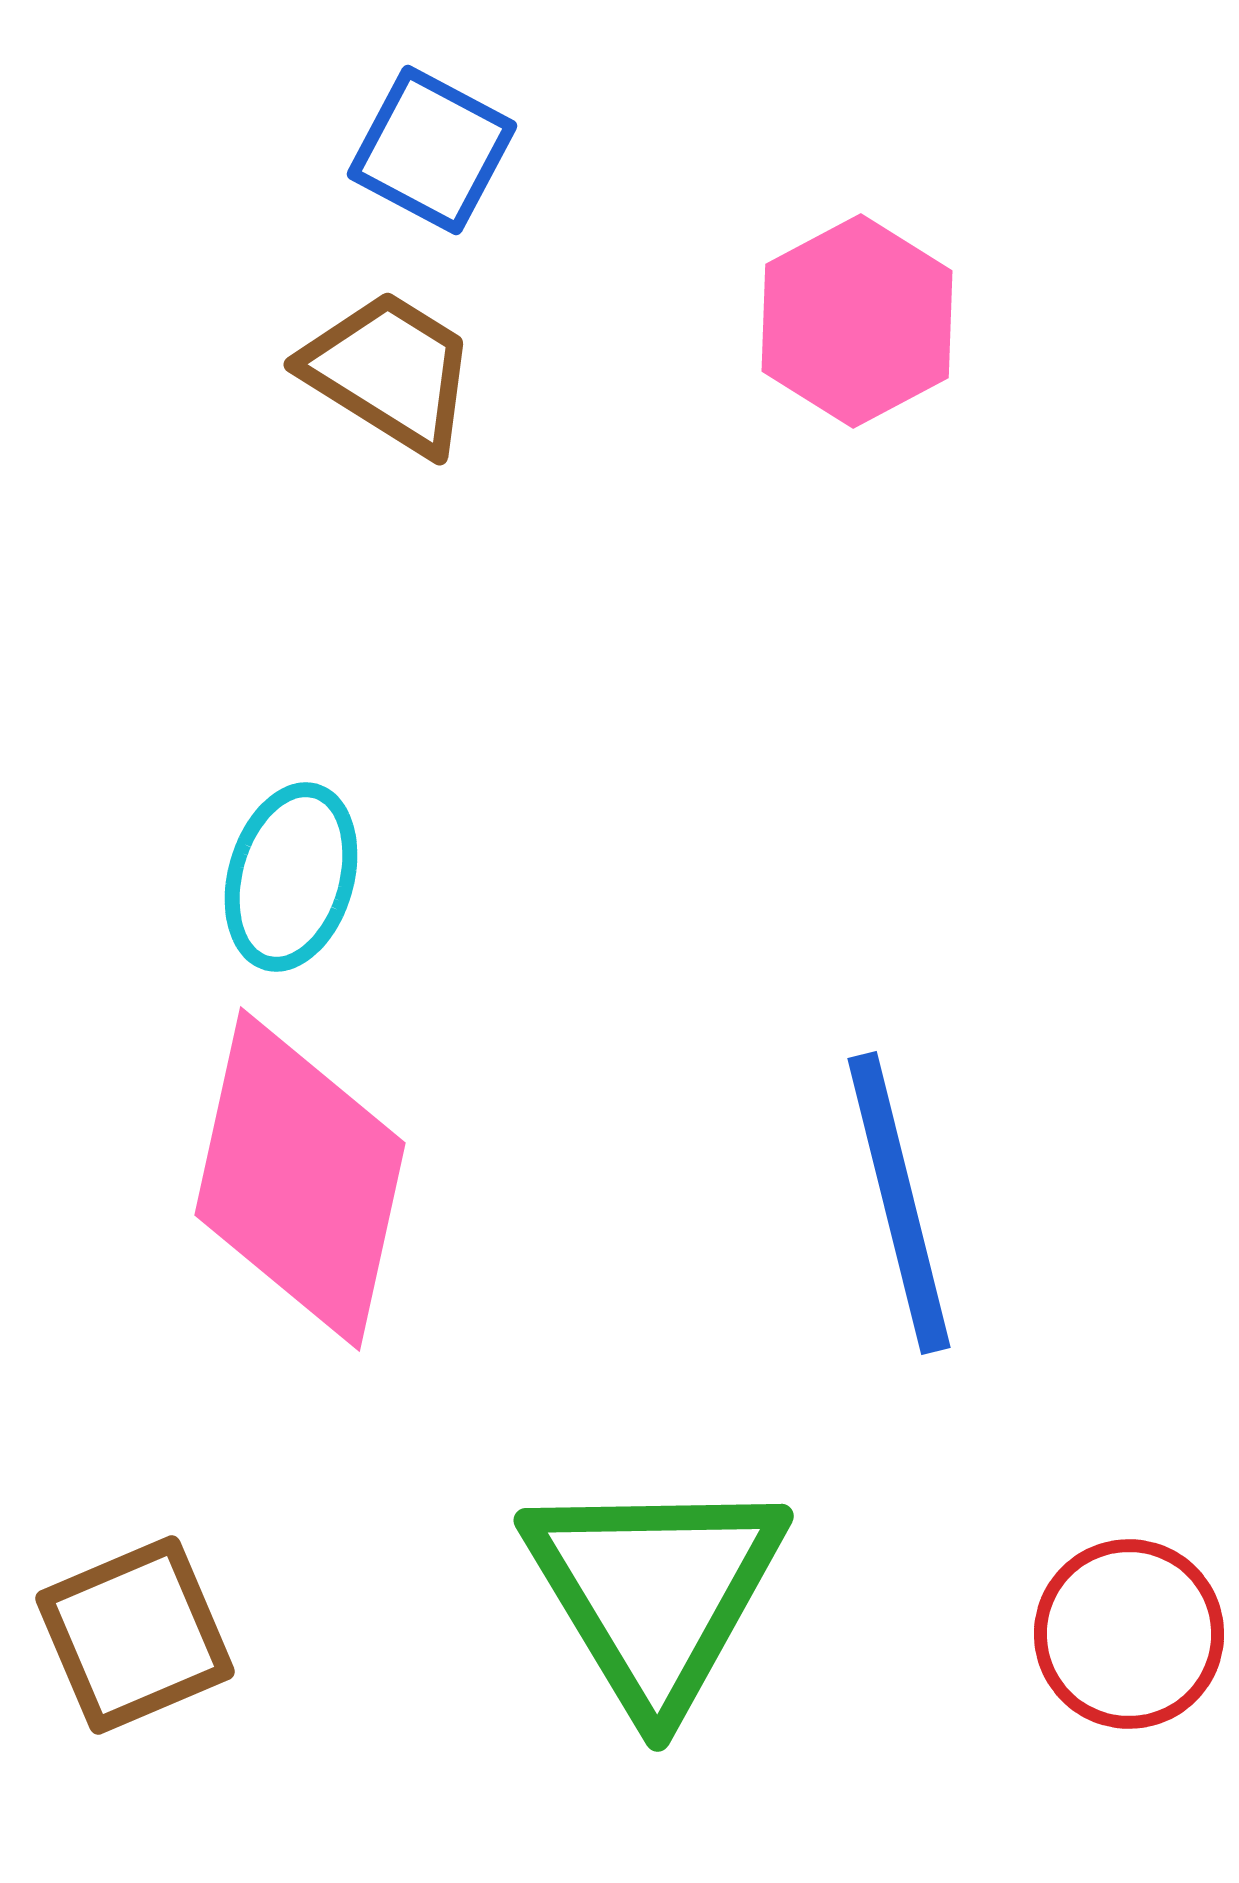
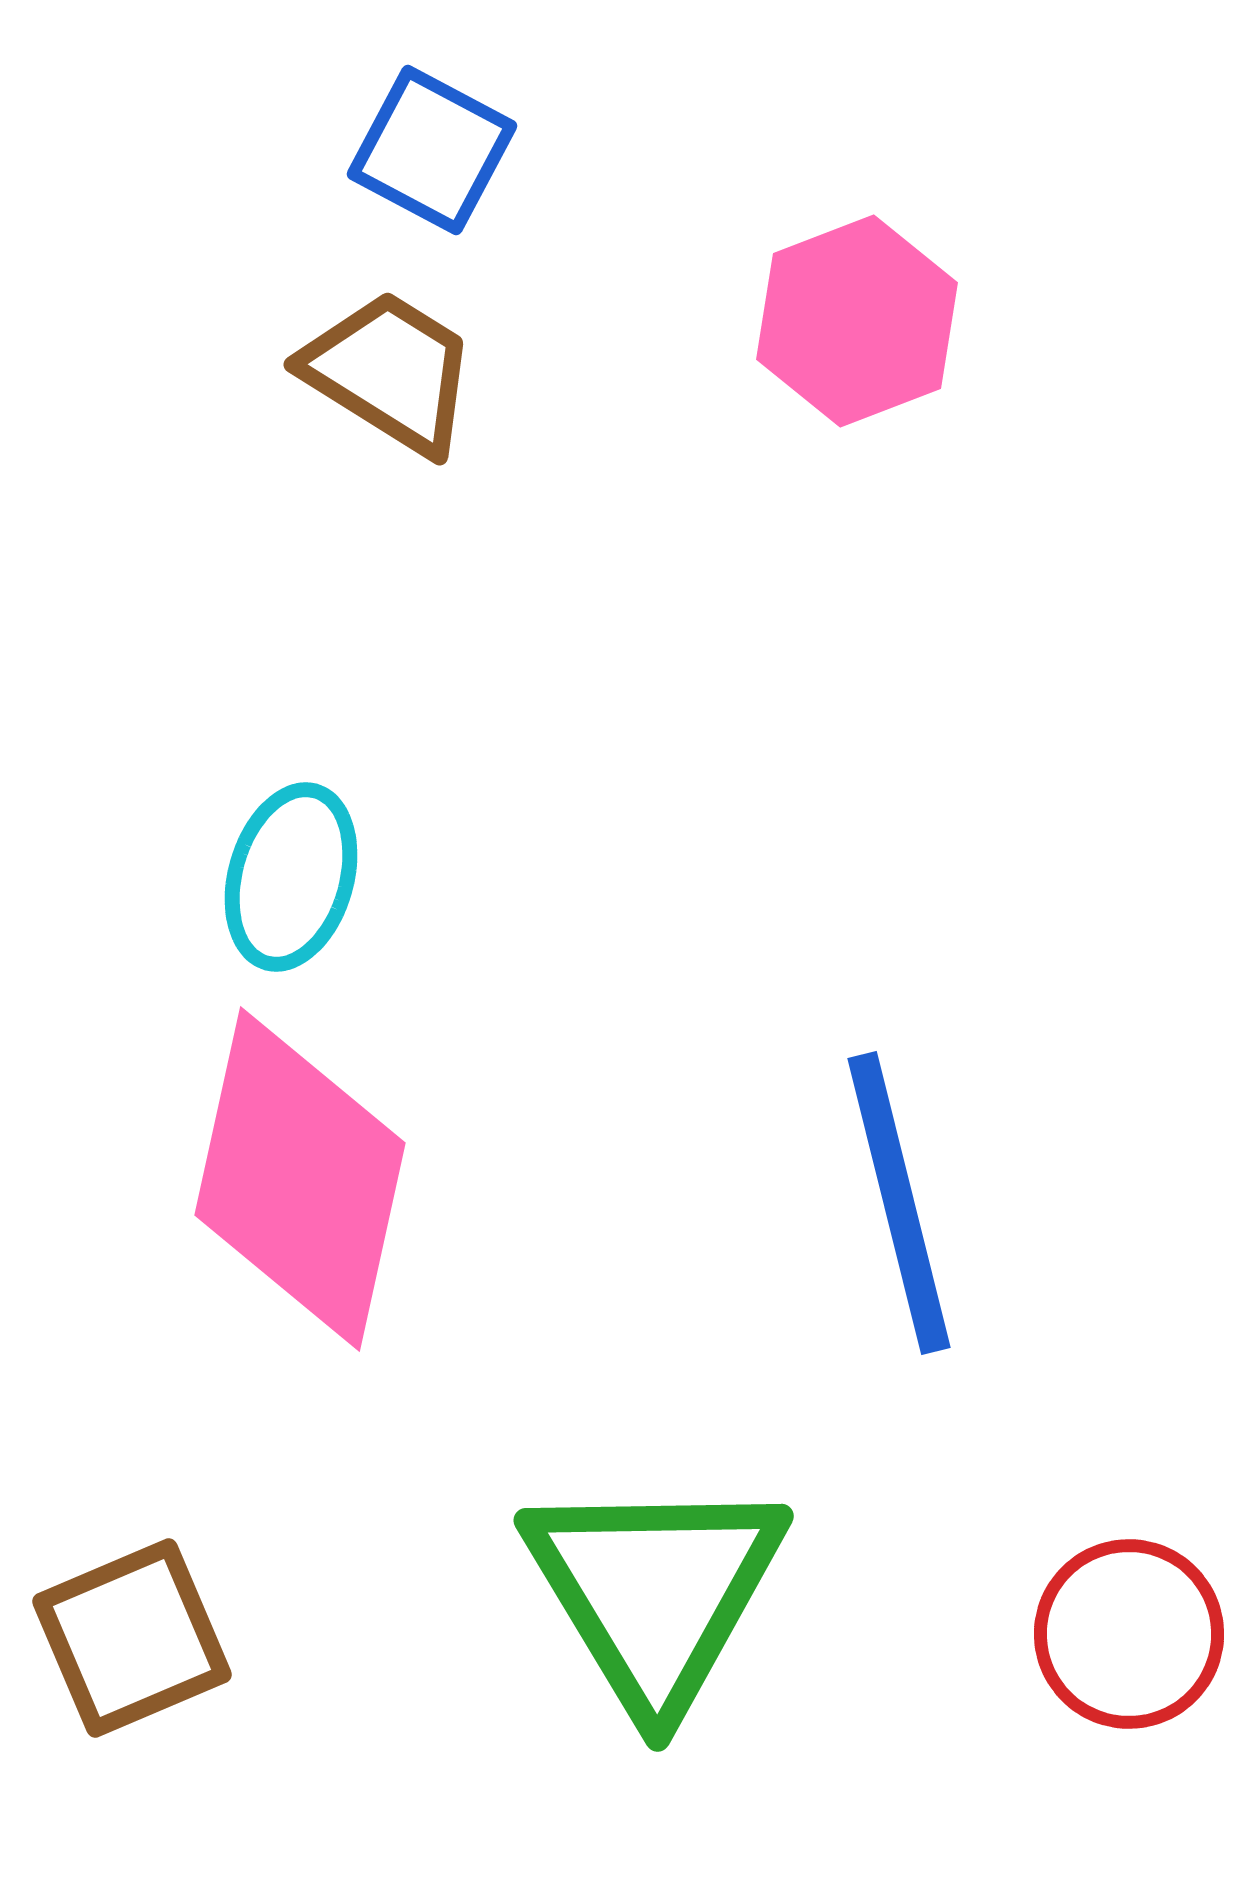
pink hexagon: rotated 7 degrees clockwise
brown square: moved 3 px left, 3 px down
